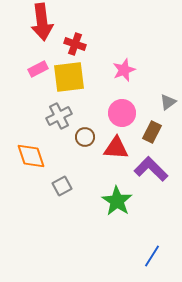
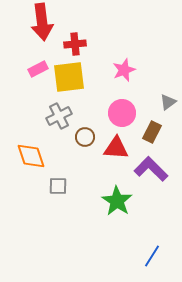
red cross: rotated 25 degrees counterclockwise
gray square: moved 4 px left; rotated 30 degrees clockwise
